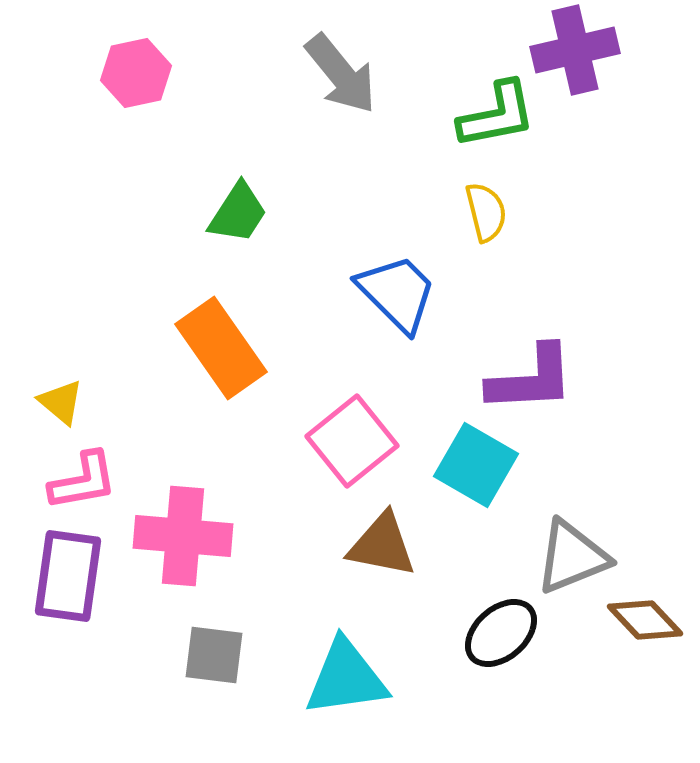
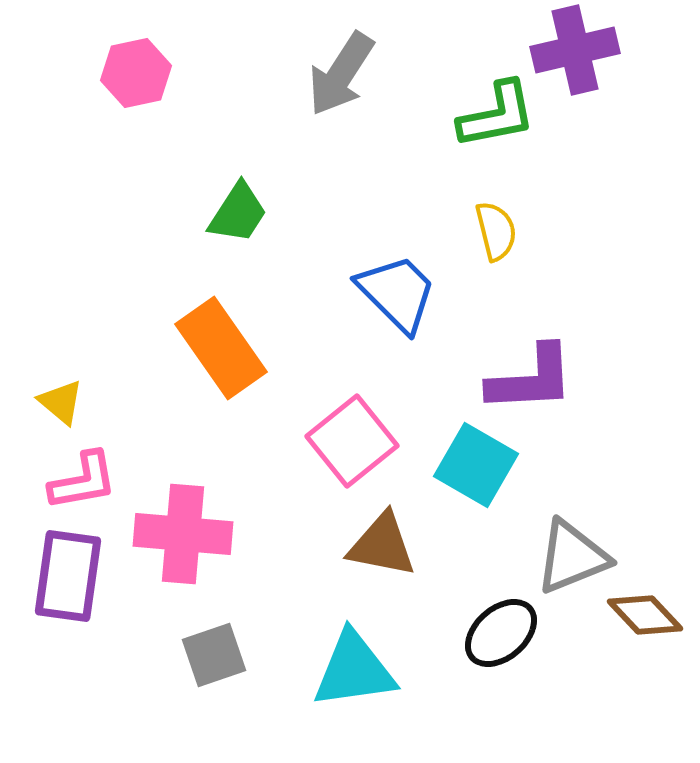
gray arrow: rotated 72 degrees clockwise
yellow semicircle: moved 10 px right, 19 px down
pink cross: moved 2 px up
brown diamond: moved 5 px up
gray square: rotated 26 degrees counterclockwise
cyan triangle: moved 8 px right, 8 px up
